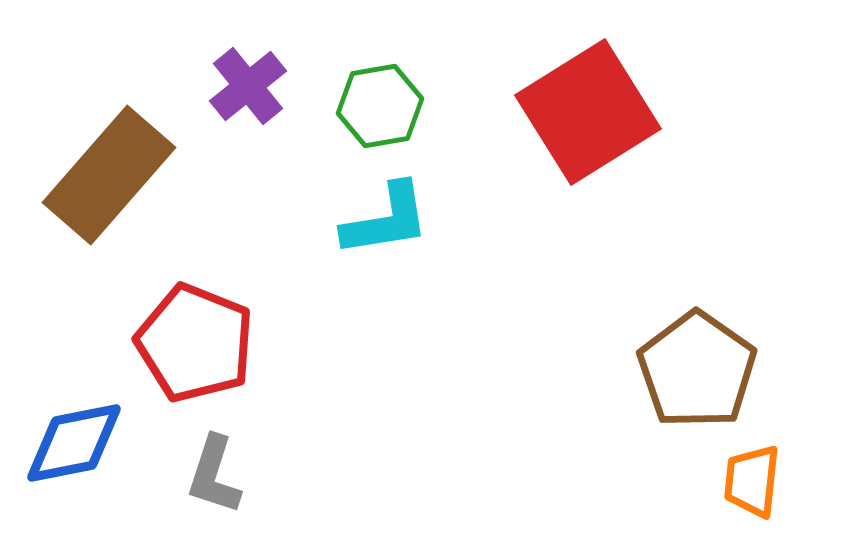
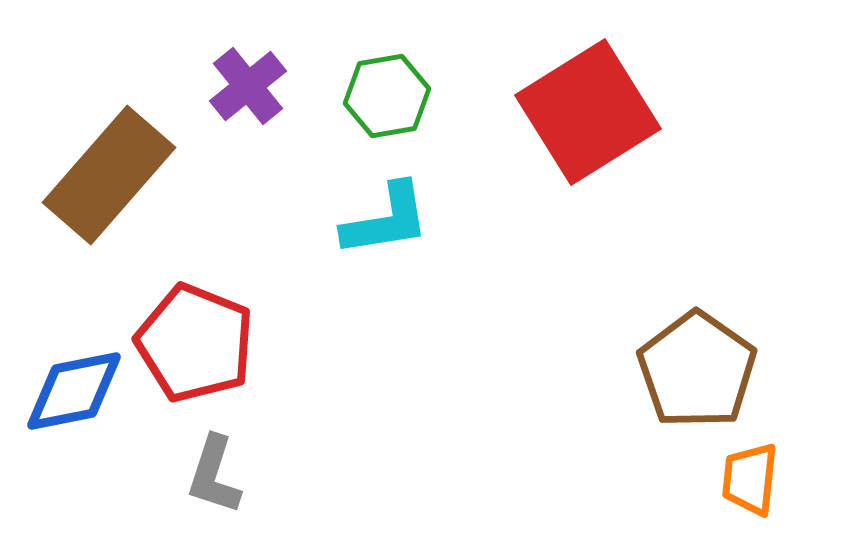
green hexagon: moved 7 px right, 10 px up
blue diamond: moved 52 px up
orange trapezoid: moved 2 px left, 2 px up
